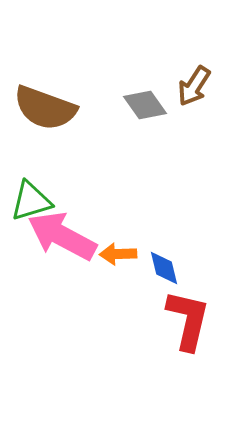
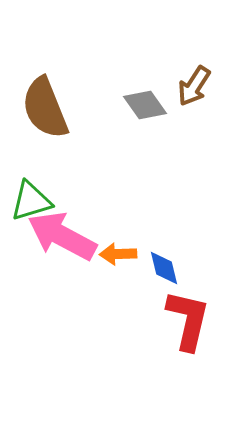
brown semicircle: rotated 48 degrees clockwise
